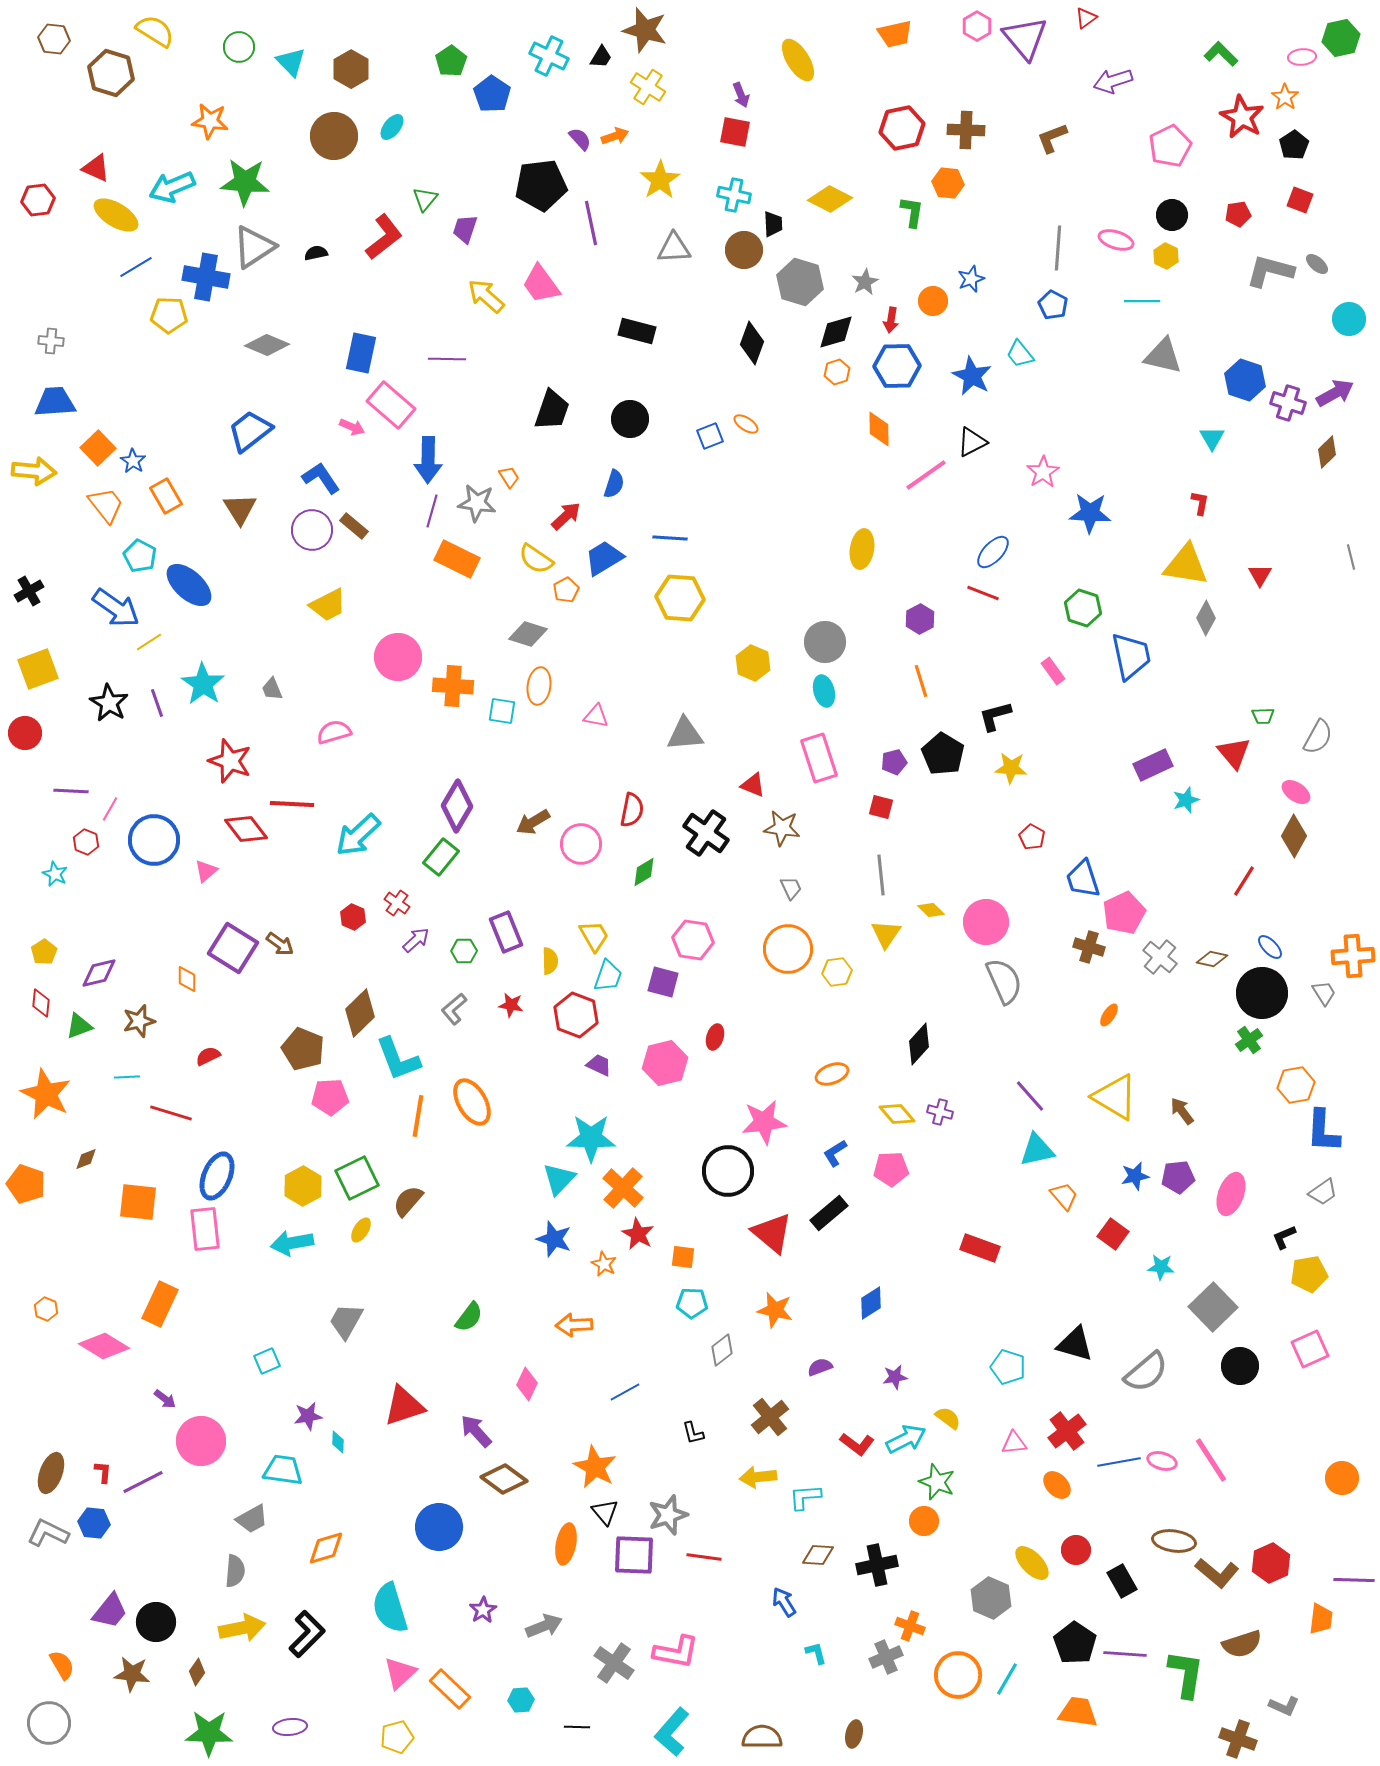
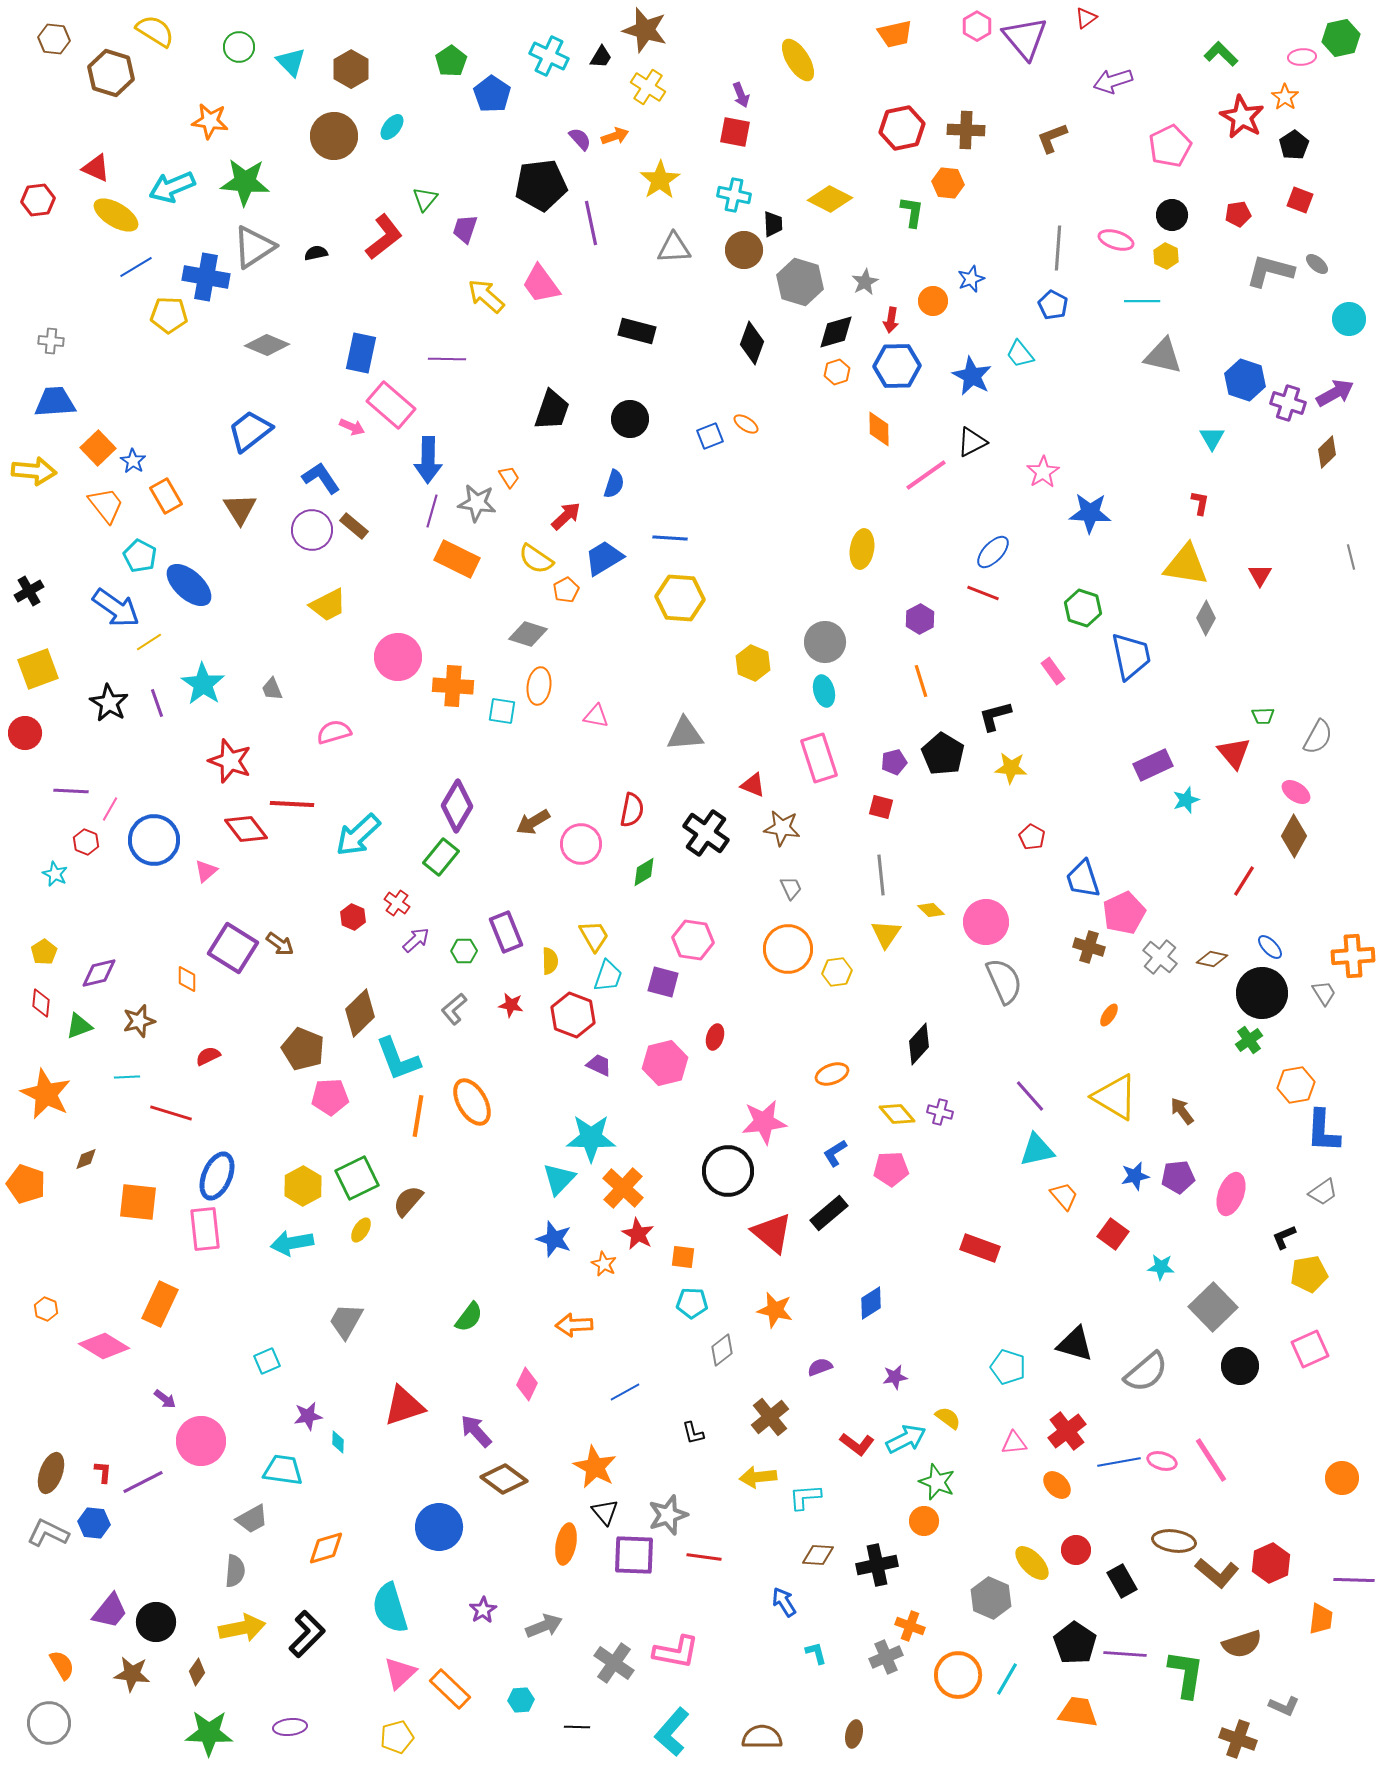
red hexagon at (576, 1015): moved 3 px left
